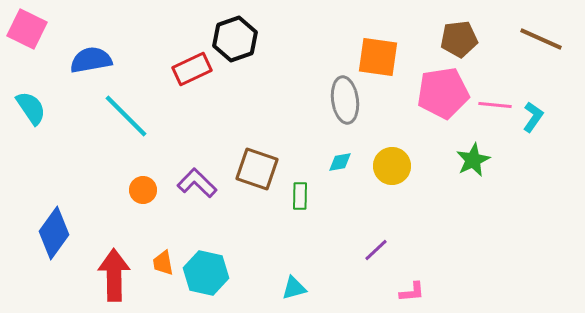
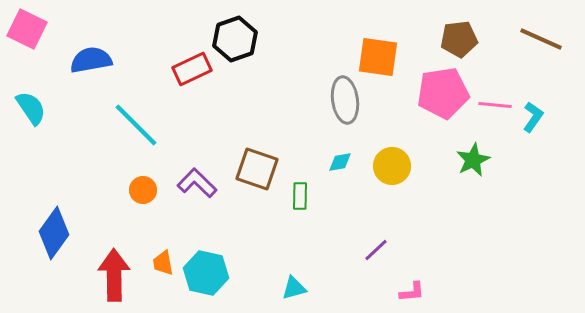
cyan line: moved 10 px right, 9 px down
